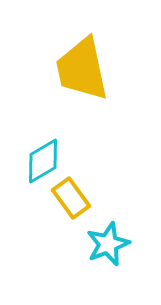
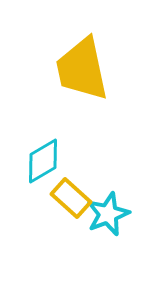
yellow rectangle: rotated 12 degrees counterclockwise
cyan star: moved 30 px up
